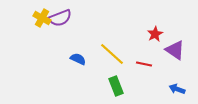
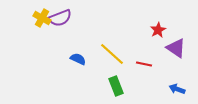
red star: moved 3 px right, 4 px up
purple triangle: moved 1 px right, 2 px up
